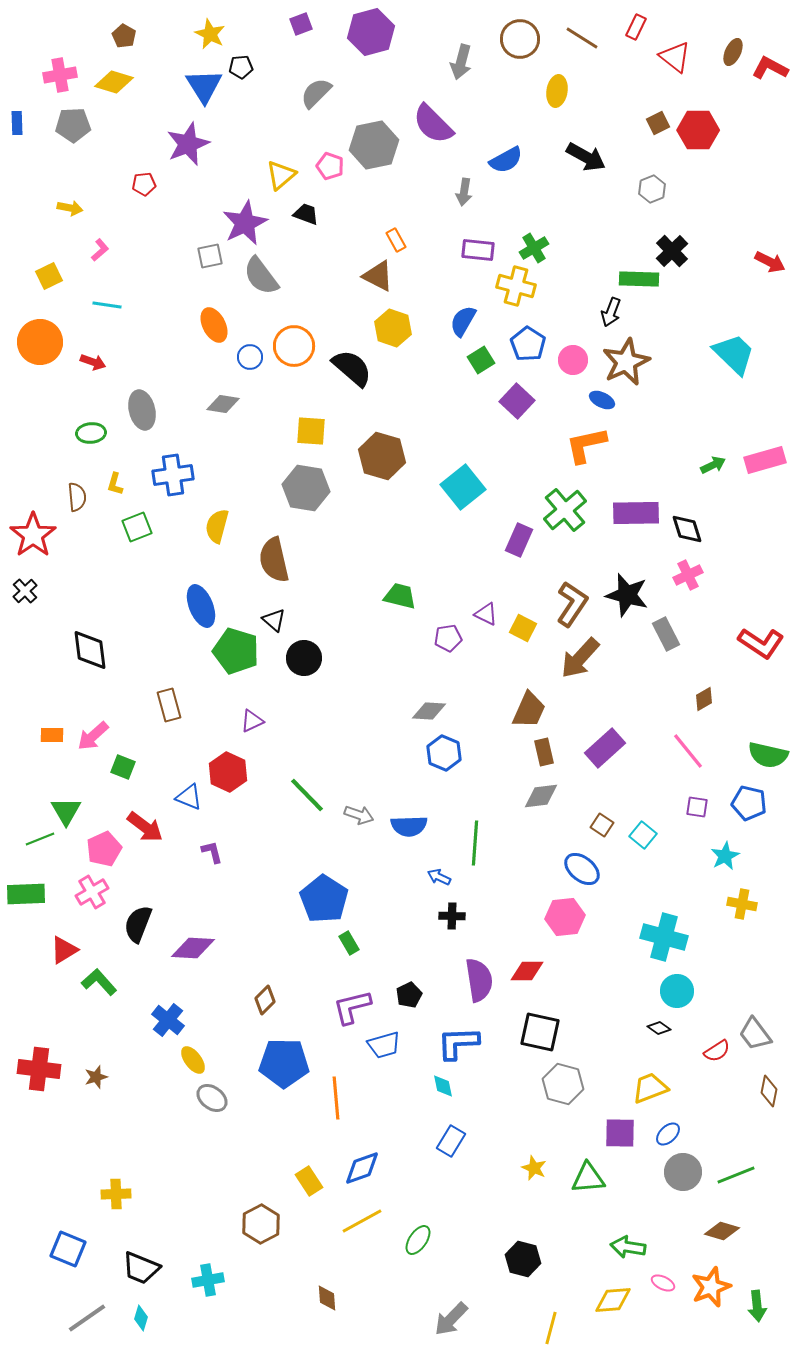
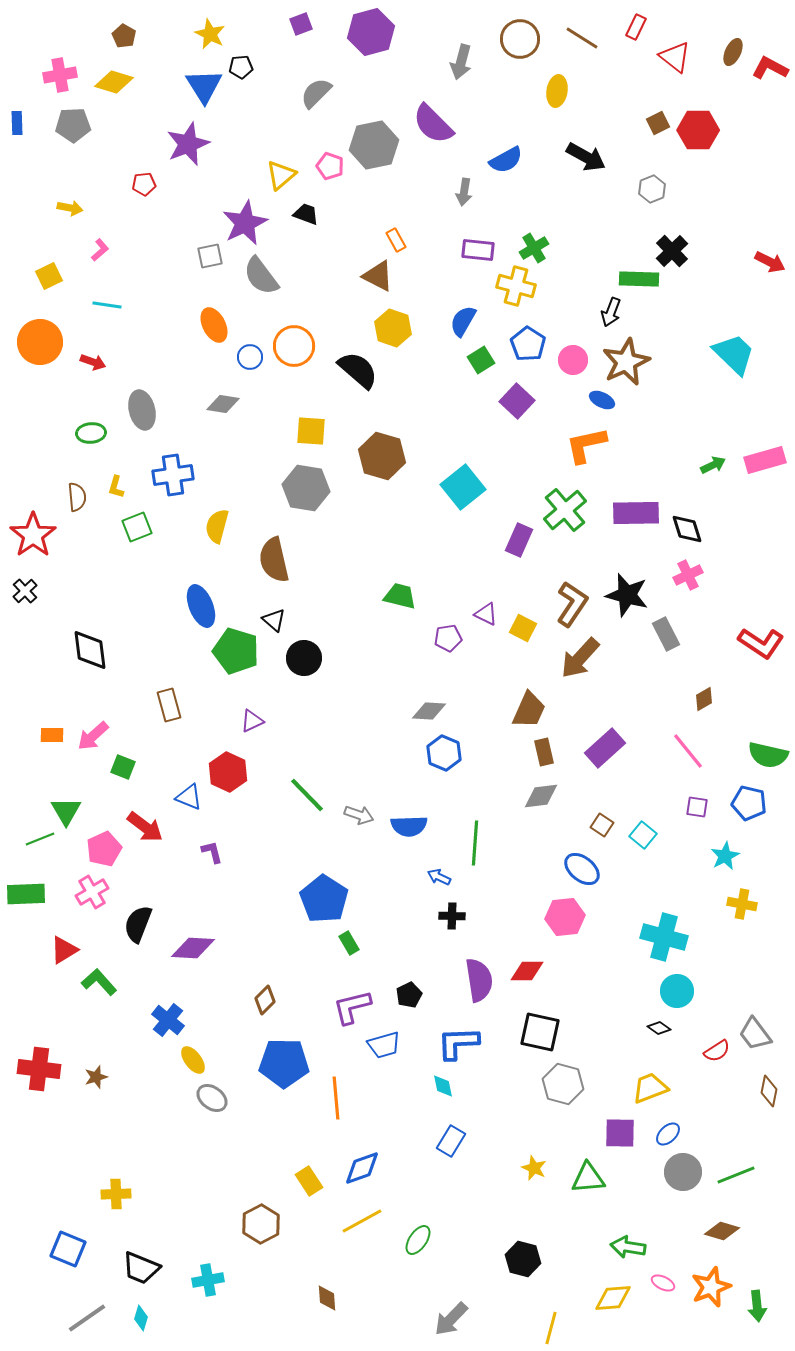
black semicircle at (352, 368): moved 6 px right, 2 px down
yellow L-shape at (115, 484): moved 1 px right, 3 px down
yellow diamond at (613, 1300): moved 2 px up
